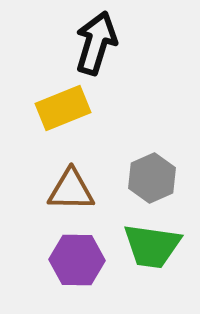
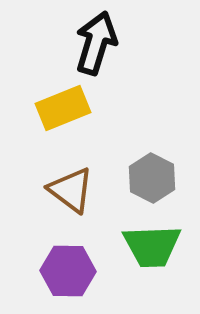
gray hexagon: rotated 9 degrees counterclockwise
brown triangle: rotated 36 degrees clockwise
green trapezoid: rotated 10 degrees counterclockwise
purple hexagon: moved 9 px left, 11 px down
